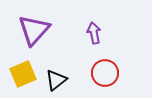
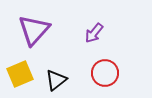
purple arrow: rotated 130 degrees counterclockwise
yellow square: moved 3 px left
